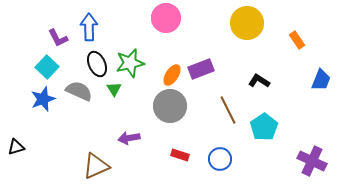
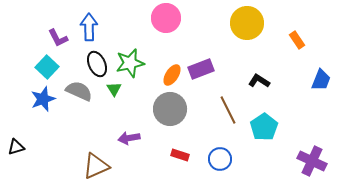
gray circle: moved 3 px down
